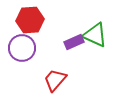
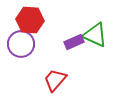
red hexagon: rotated 8 degrees clockwise
purple circle: moved 1 px left, 4 px up
